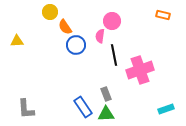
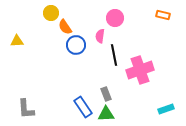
yellow circle: moved 1 px right, 1 px down
pink circle: moved 3 px right, 3 px up
